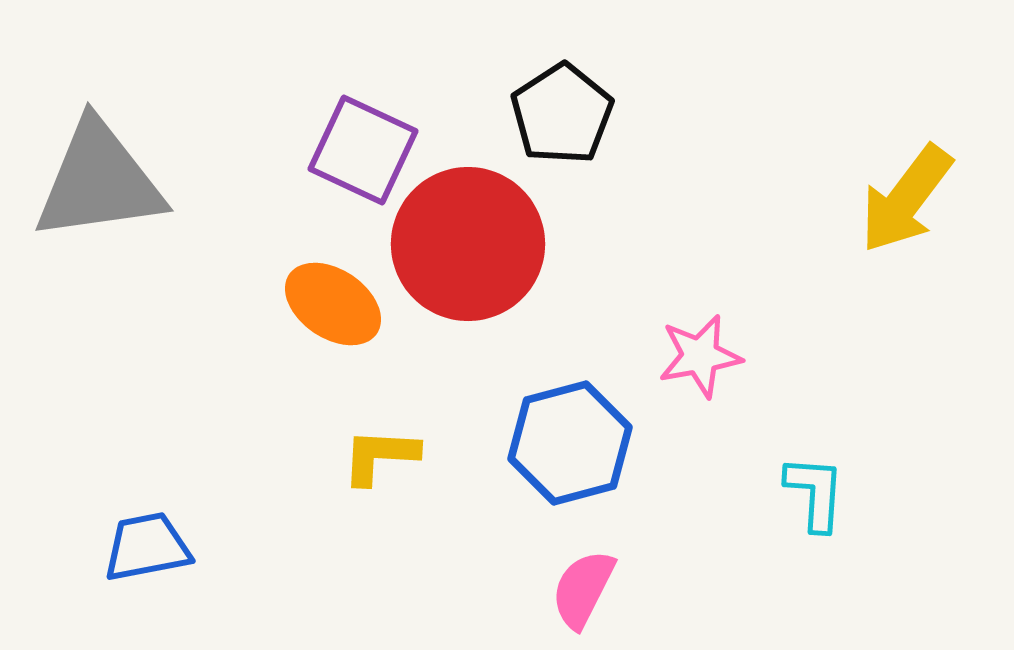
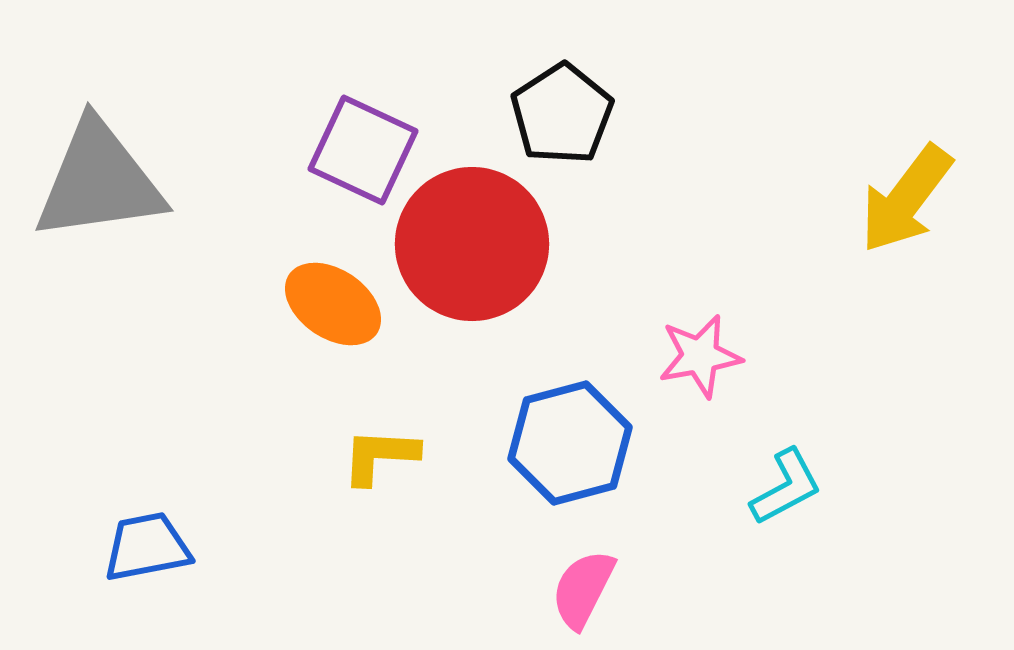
red circle: moved 4 px right
cyan L-shape: moved 29 px left, 6 px up; rotated 58 degrees clockwise
